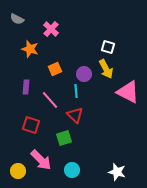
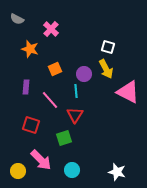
red triangle: rotated 18 degrees clockwise
